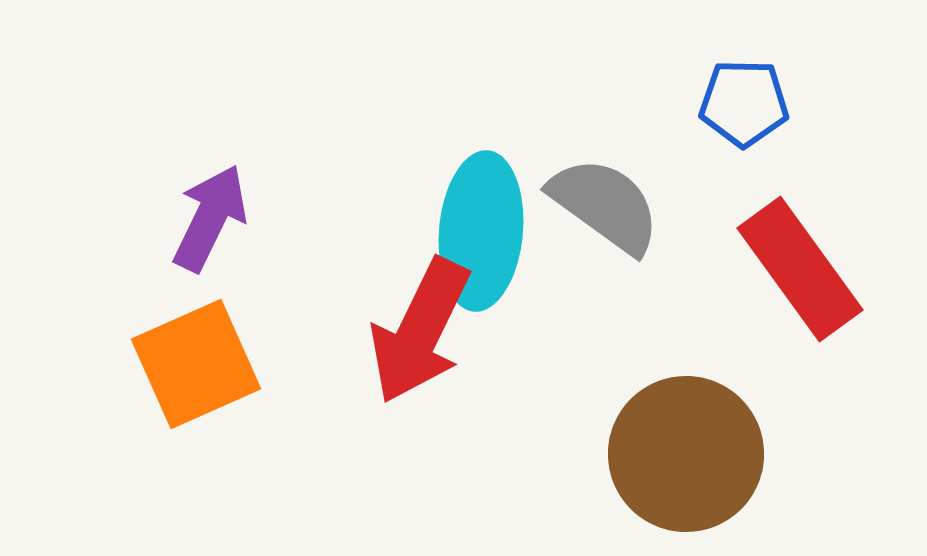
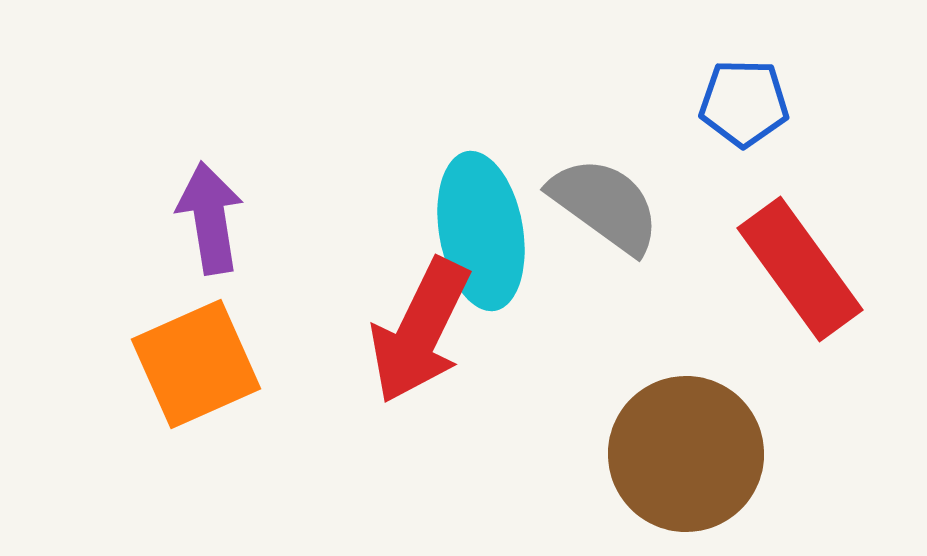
purple arrow: rotated 35 degrees counterclockwise
cyan ellipse: rotated 15 degrees counterclockwise
